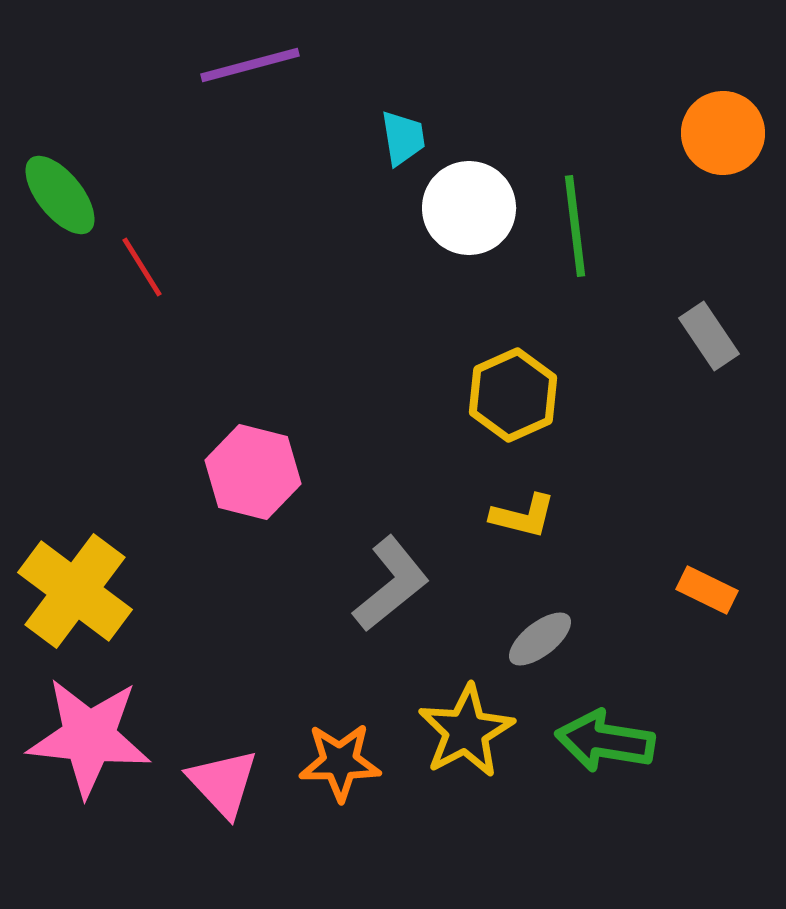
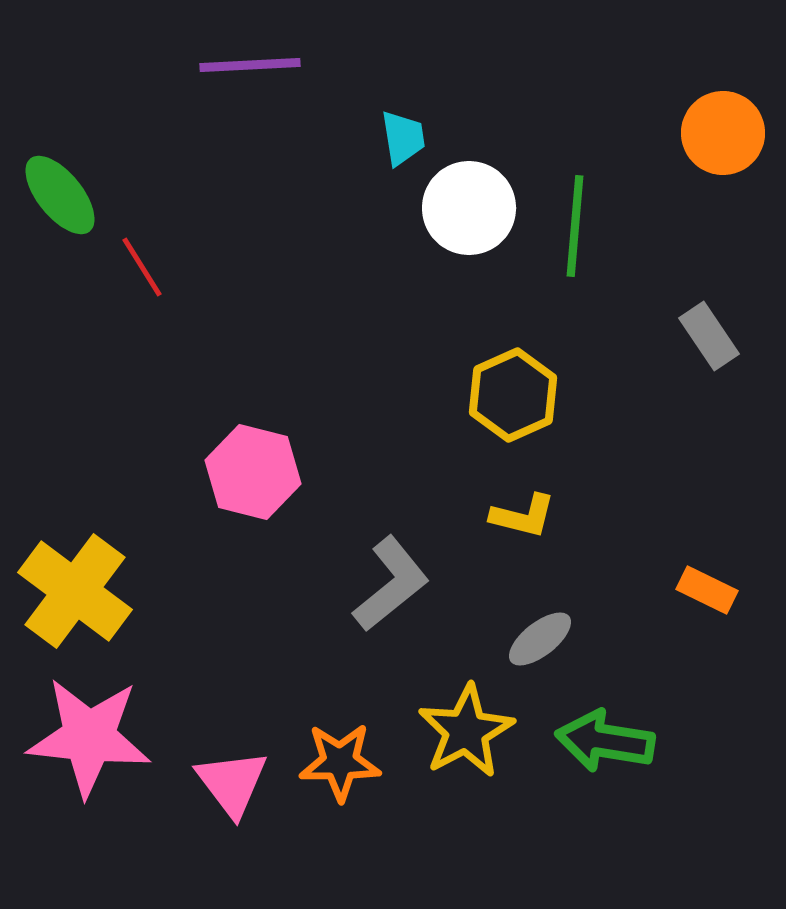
purple line: rotated 12 degrees clockwise
green line: rotated 12 degrees clockwise
pink triangle: moved 9 px right; rotated 6 degrees clockwise
